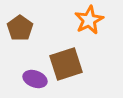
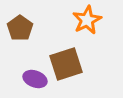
orange star: moved 2 px left
